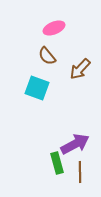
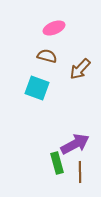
brown semicircle: rotated 144 degrees clockwise
